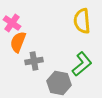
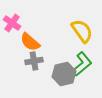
yellow semicircle: moved 10 px down; rotated 150 degrees clockwise
orange semicircle: moved 12 px right; rotated 70 degrees counterclockwise
gray hexagon: moved 5 px right, 9 px up; rotated 25 degrees counterclockwise
